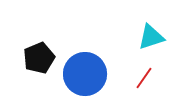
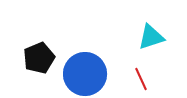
red line: moved 3 px left, 1 px down; rotated 60 degrees counterclockwise
